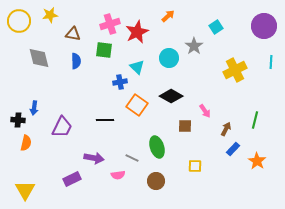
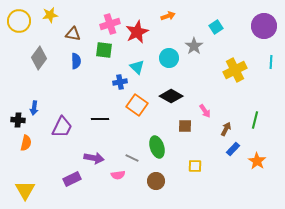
orange arrow: rotated 24 degrees clockwise
gray diamond: rotated 50 degrees clockwise
black line: moved 5 px left, 1 px up
